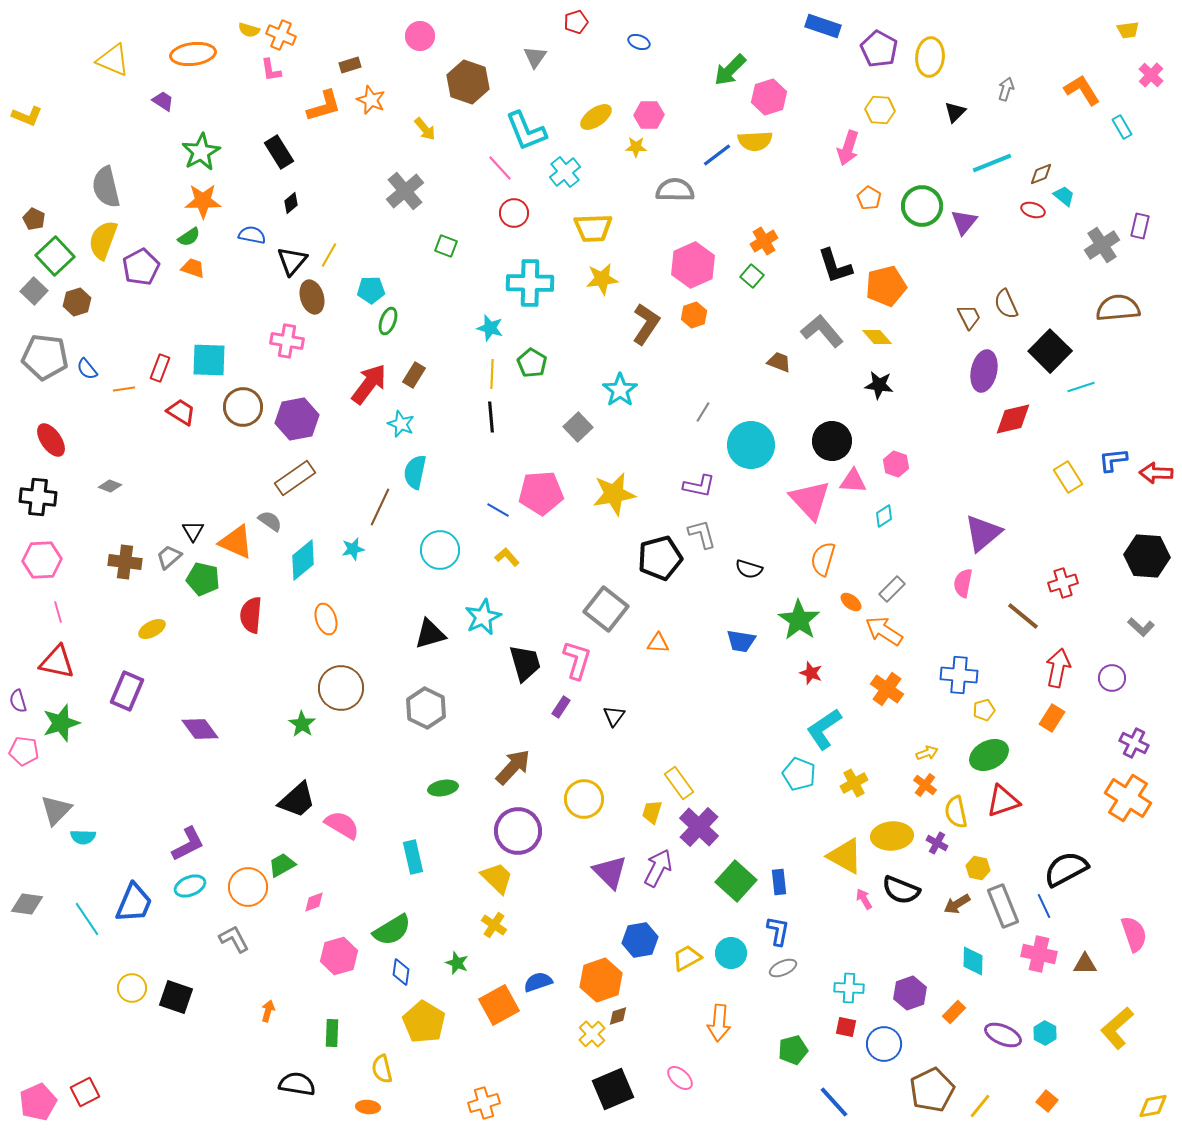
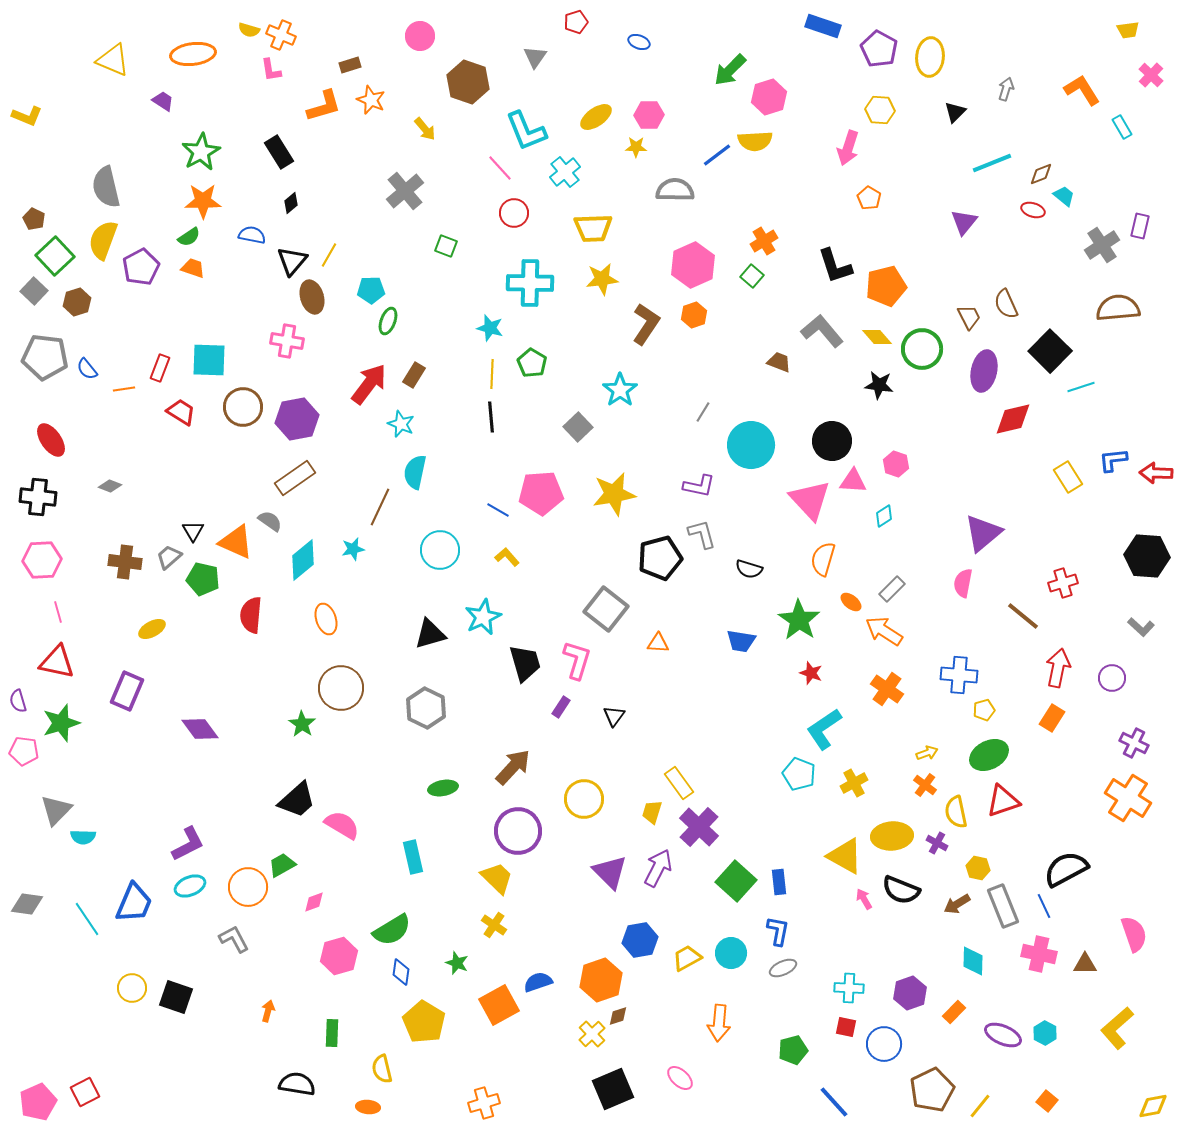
green circle at (922, 206): moved 143 px down
